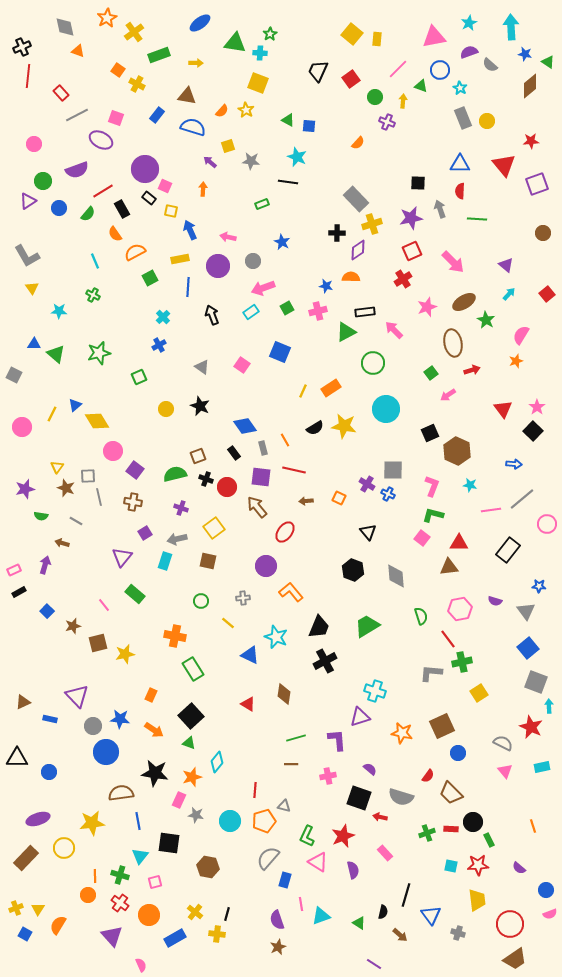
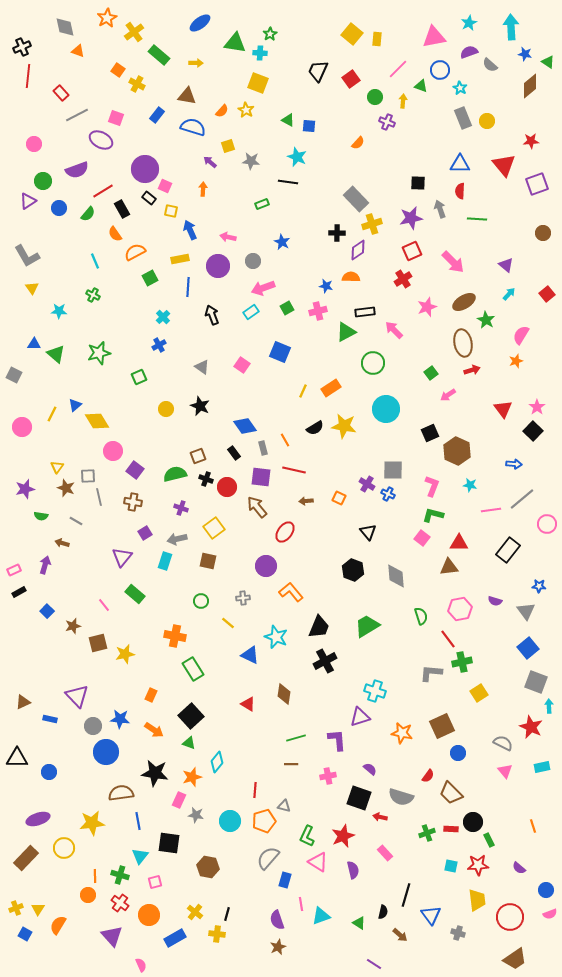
green rectangle at (159, 55): rotated 60 degrees clockwise
brown ellipse at (453, 343): moved 10 px right
red circle at (510, 924): moved 7 px up
